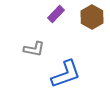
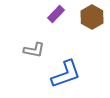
gray L-shape: moved 1 px down
